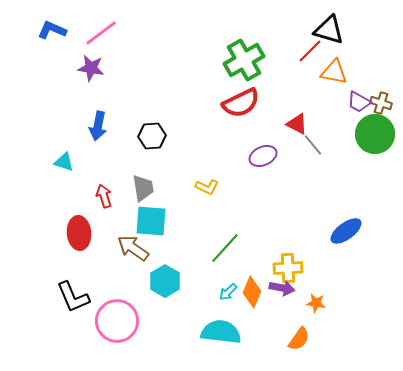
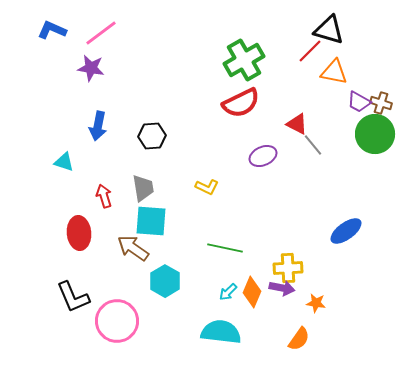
green line: rotated 60 degrees clockwise
